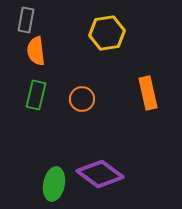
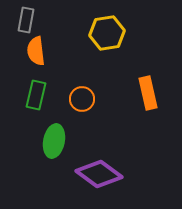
purple diamond: moved 1 px left
green ellipse: moved 43 px up
